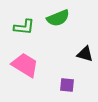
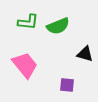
green semicircle: moved 8 px down
green L-shape: moved 4 px right, 5 px up
pink trapezoid: rotated 20 degrees clockwise
